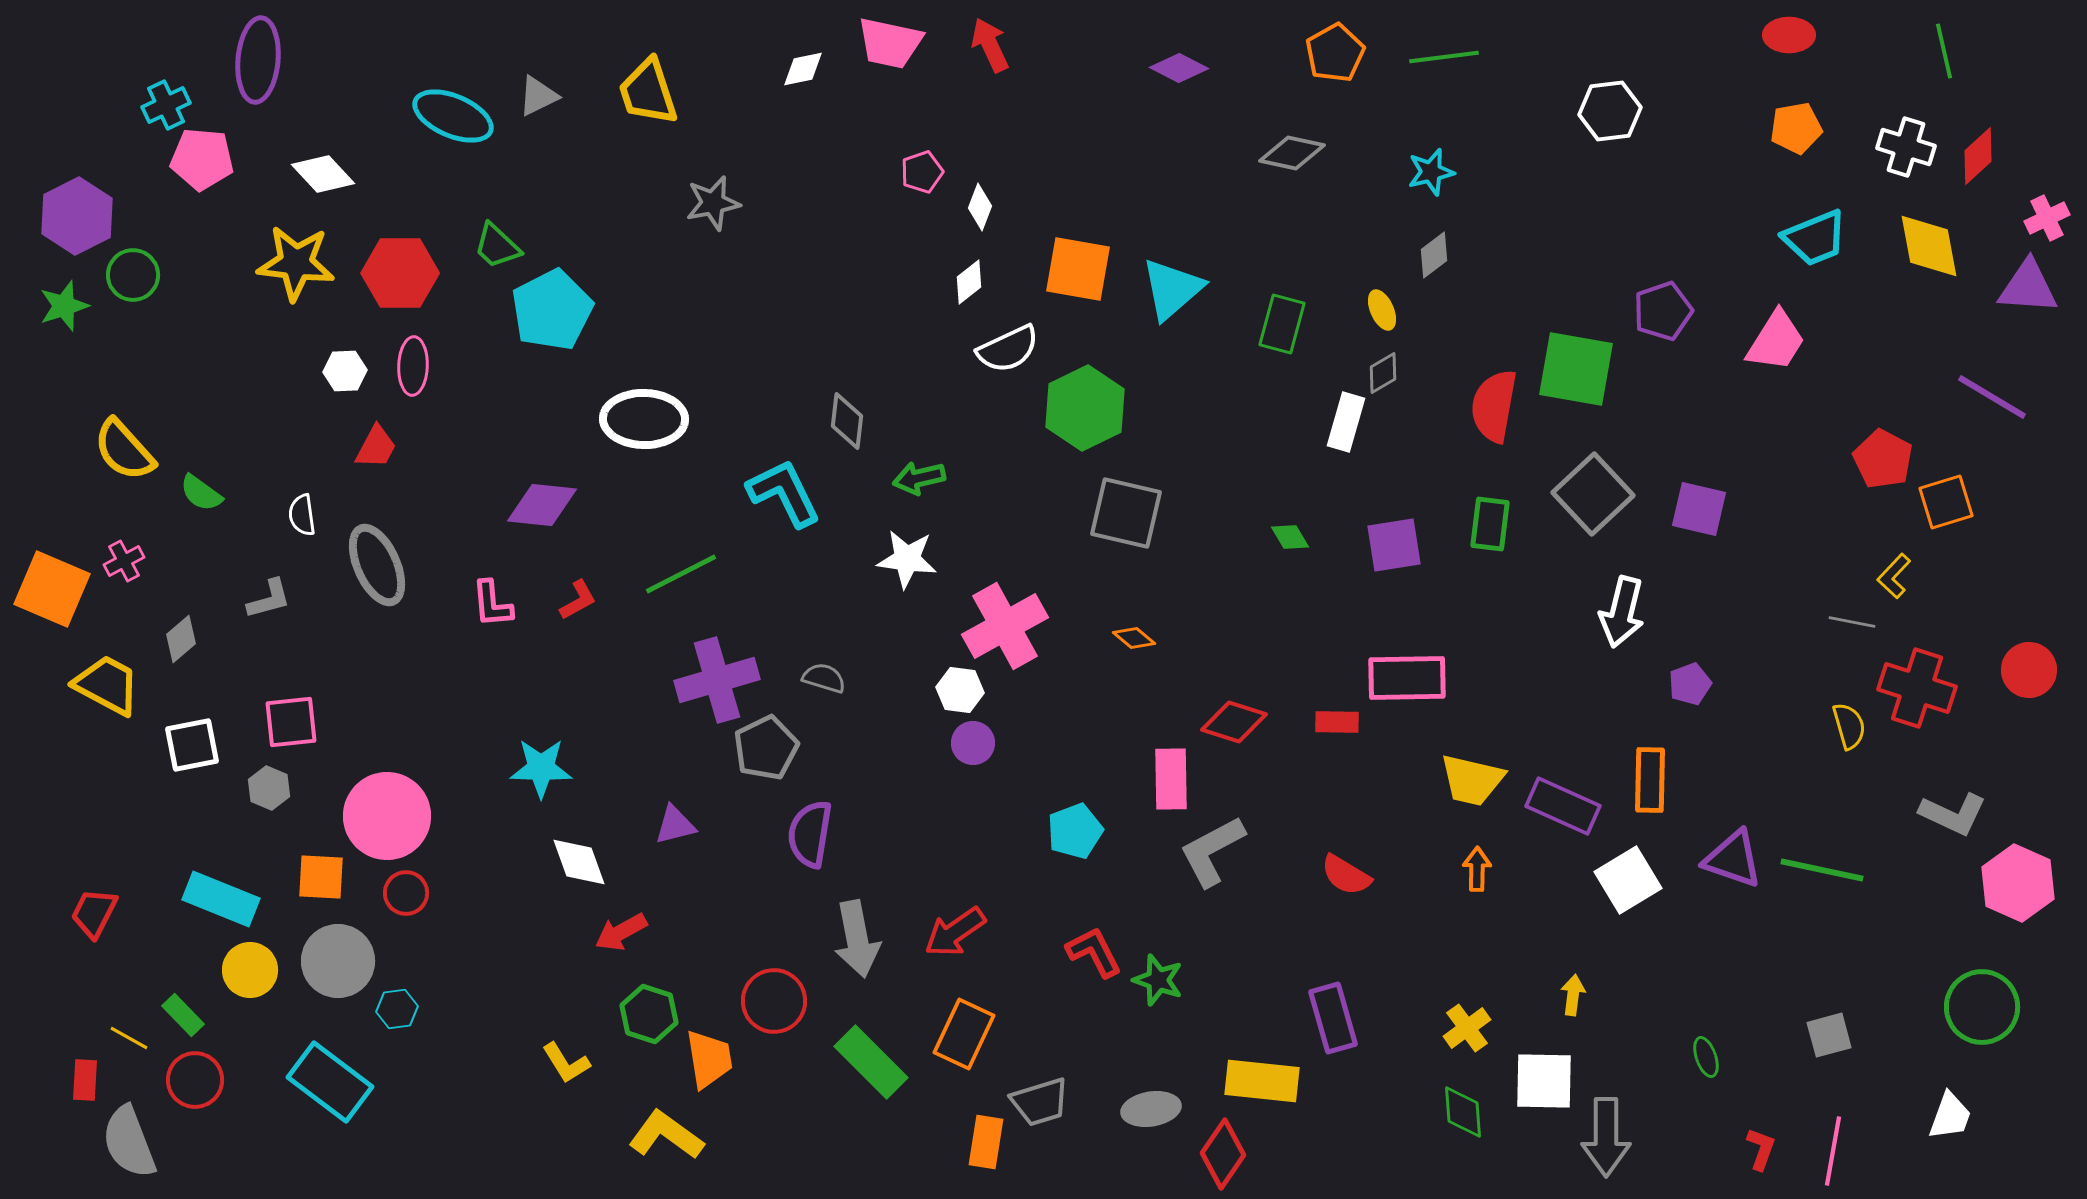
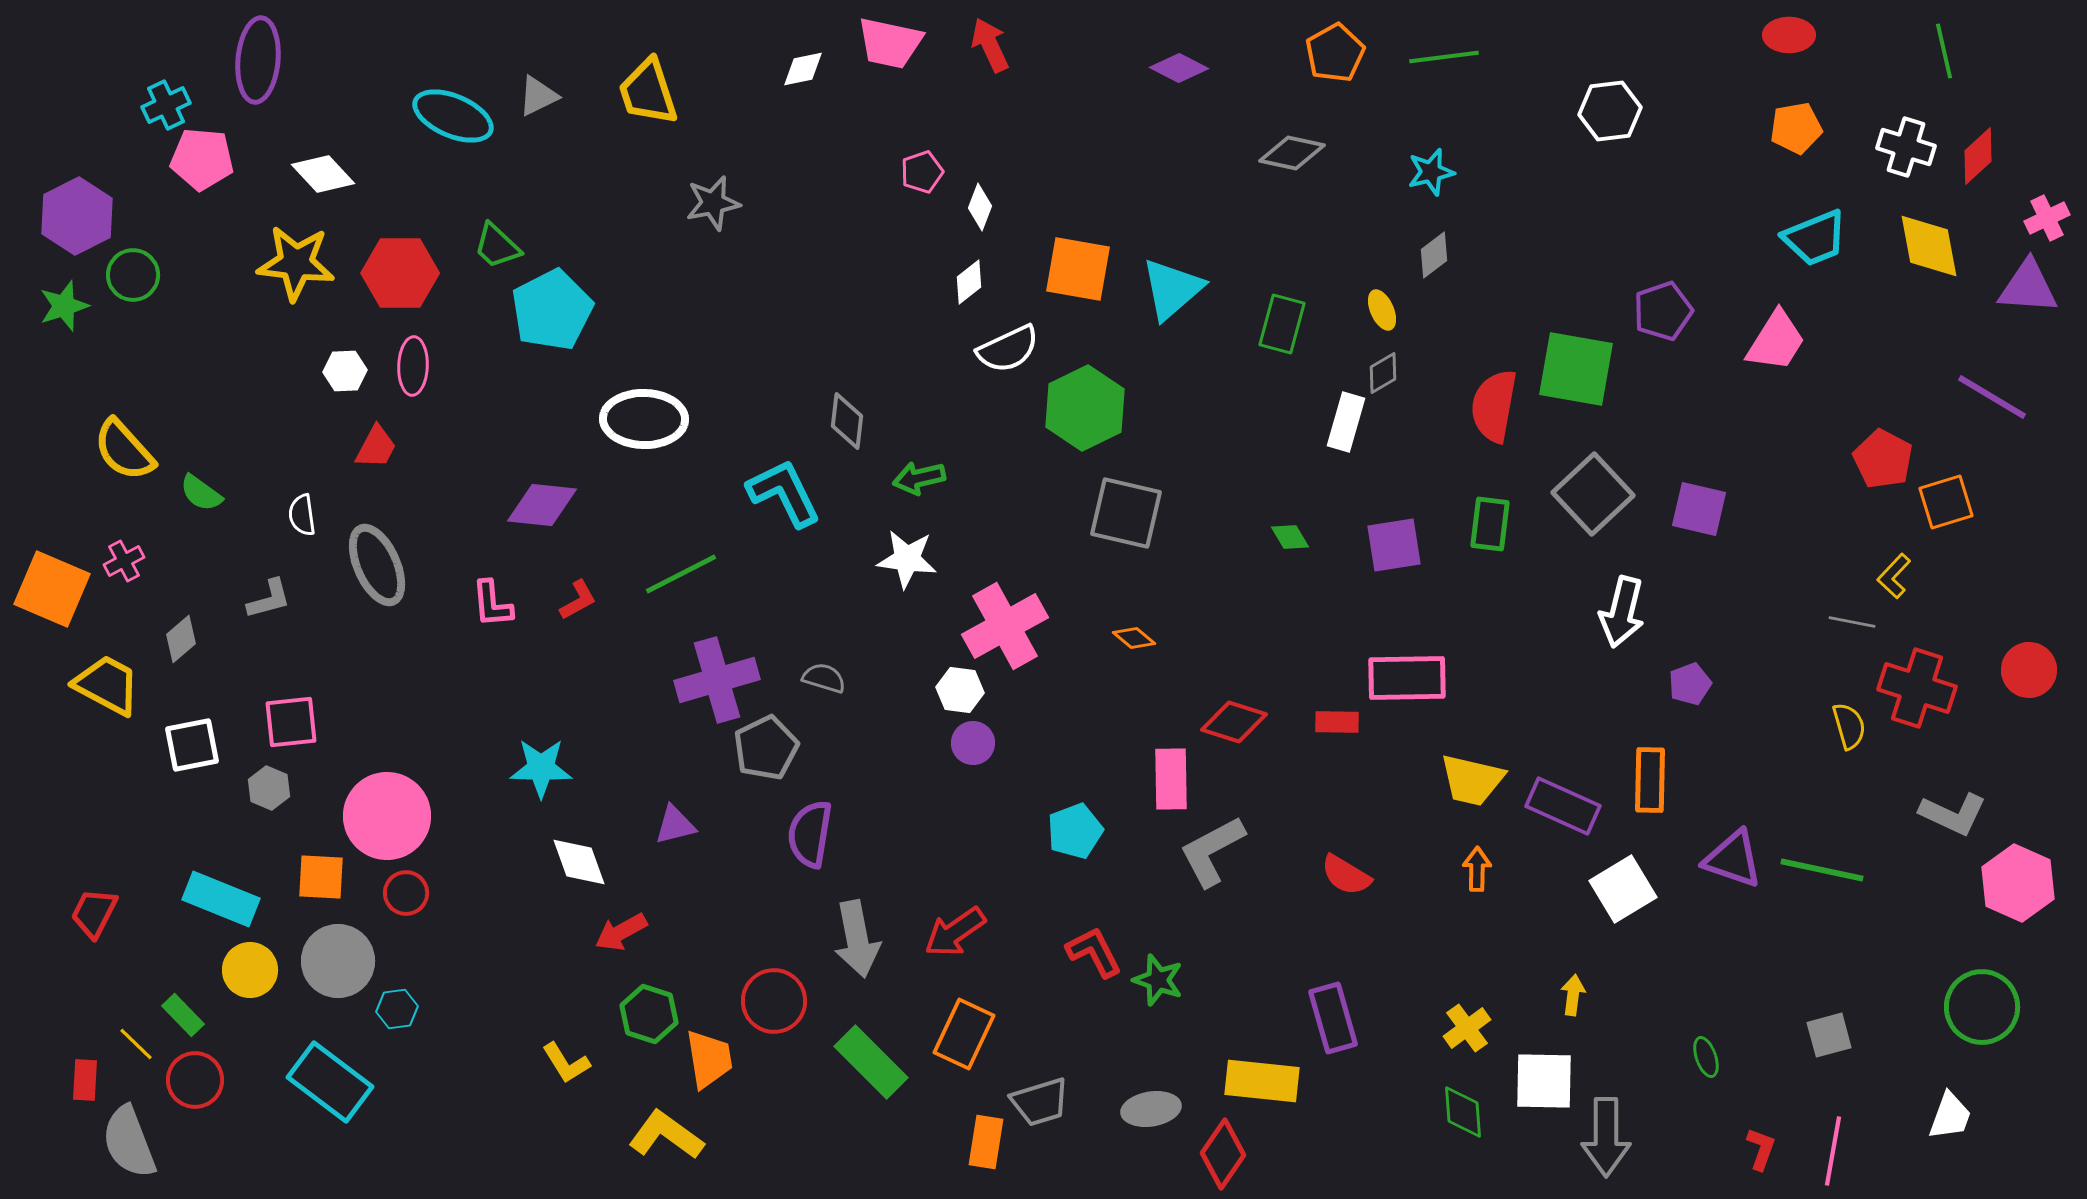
white square at (1628, 880): moved 5 px left, 9 px down
yellow line at (129, 1038): moved 7 px right, 6 px down; rotated 15 degrees clockwise
